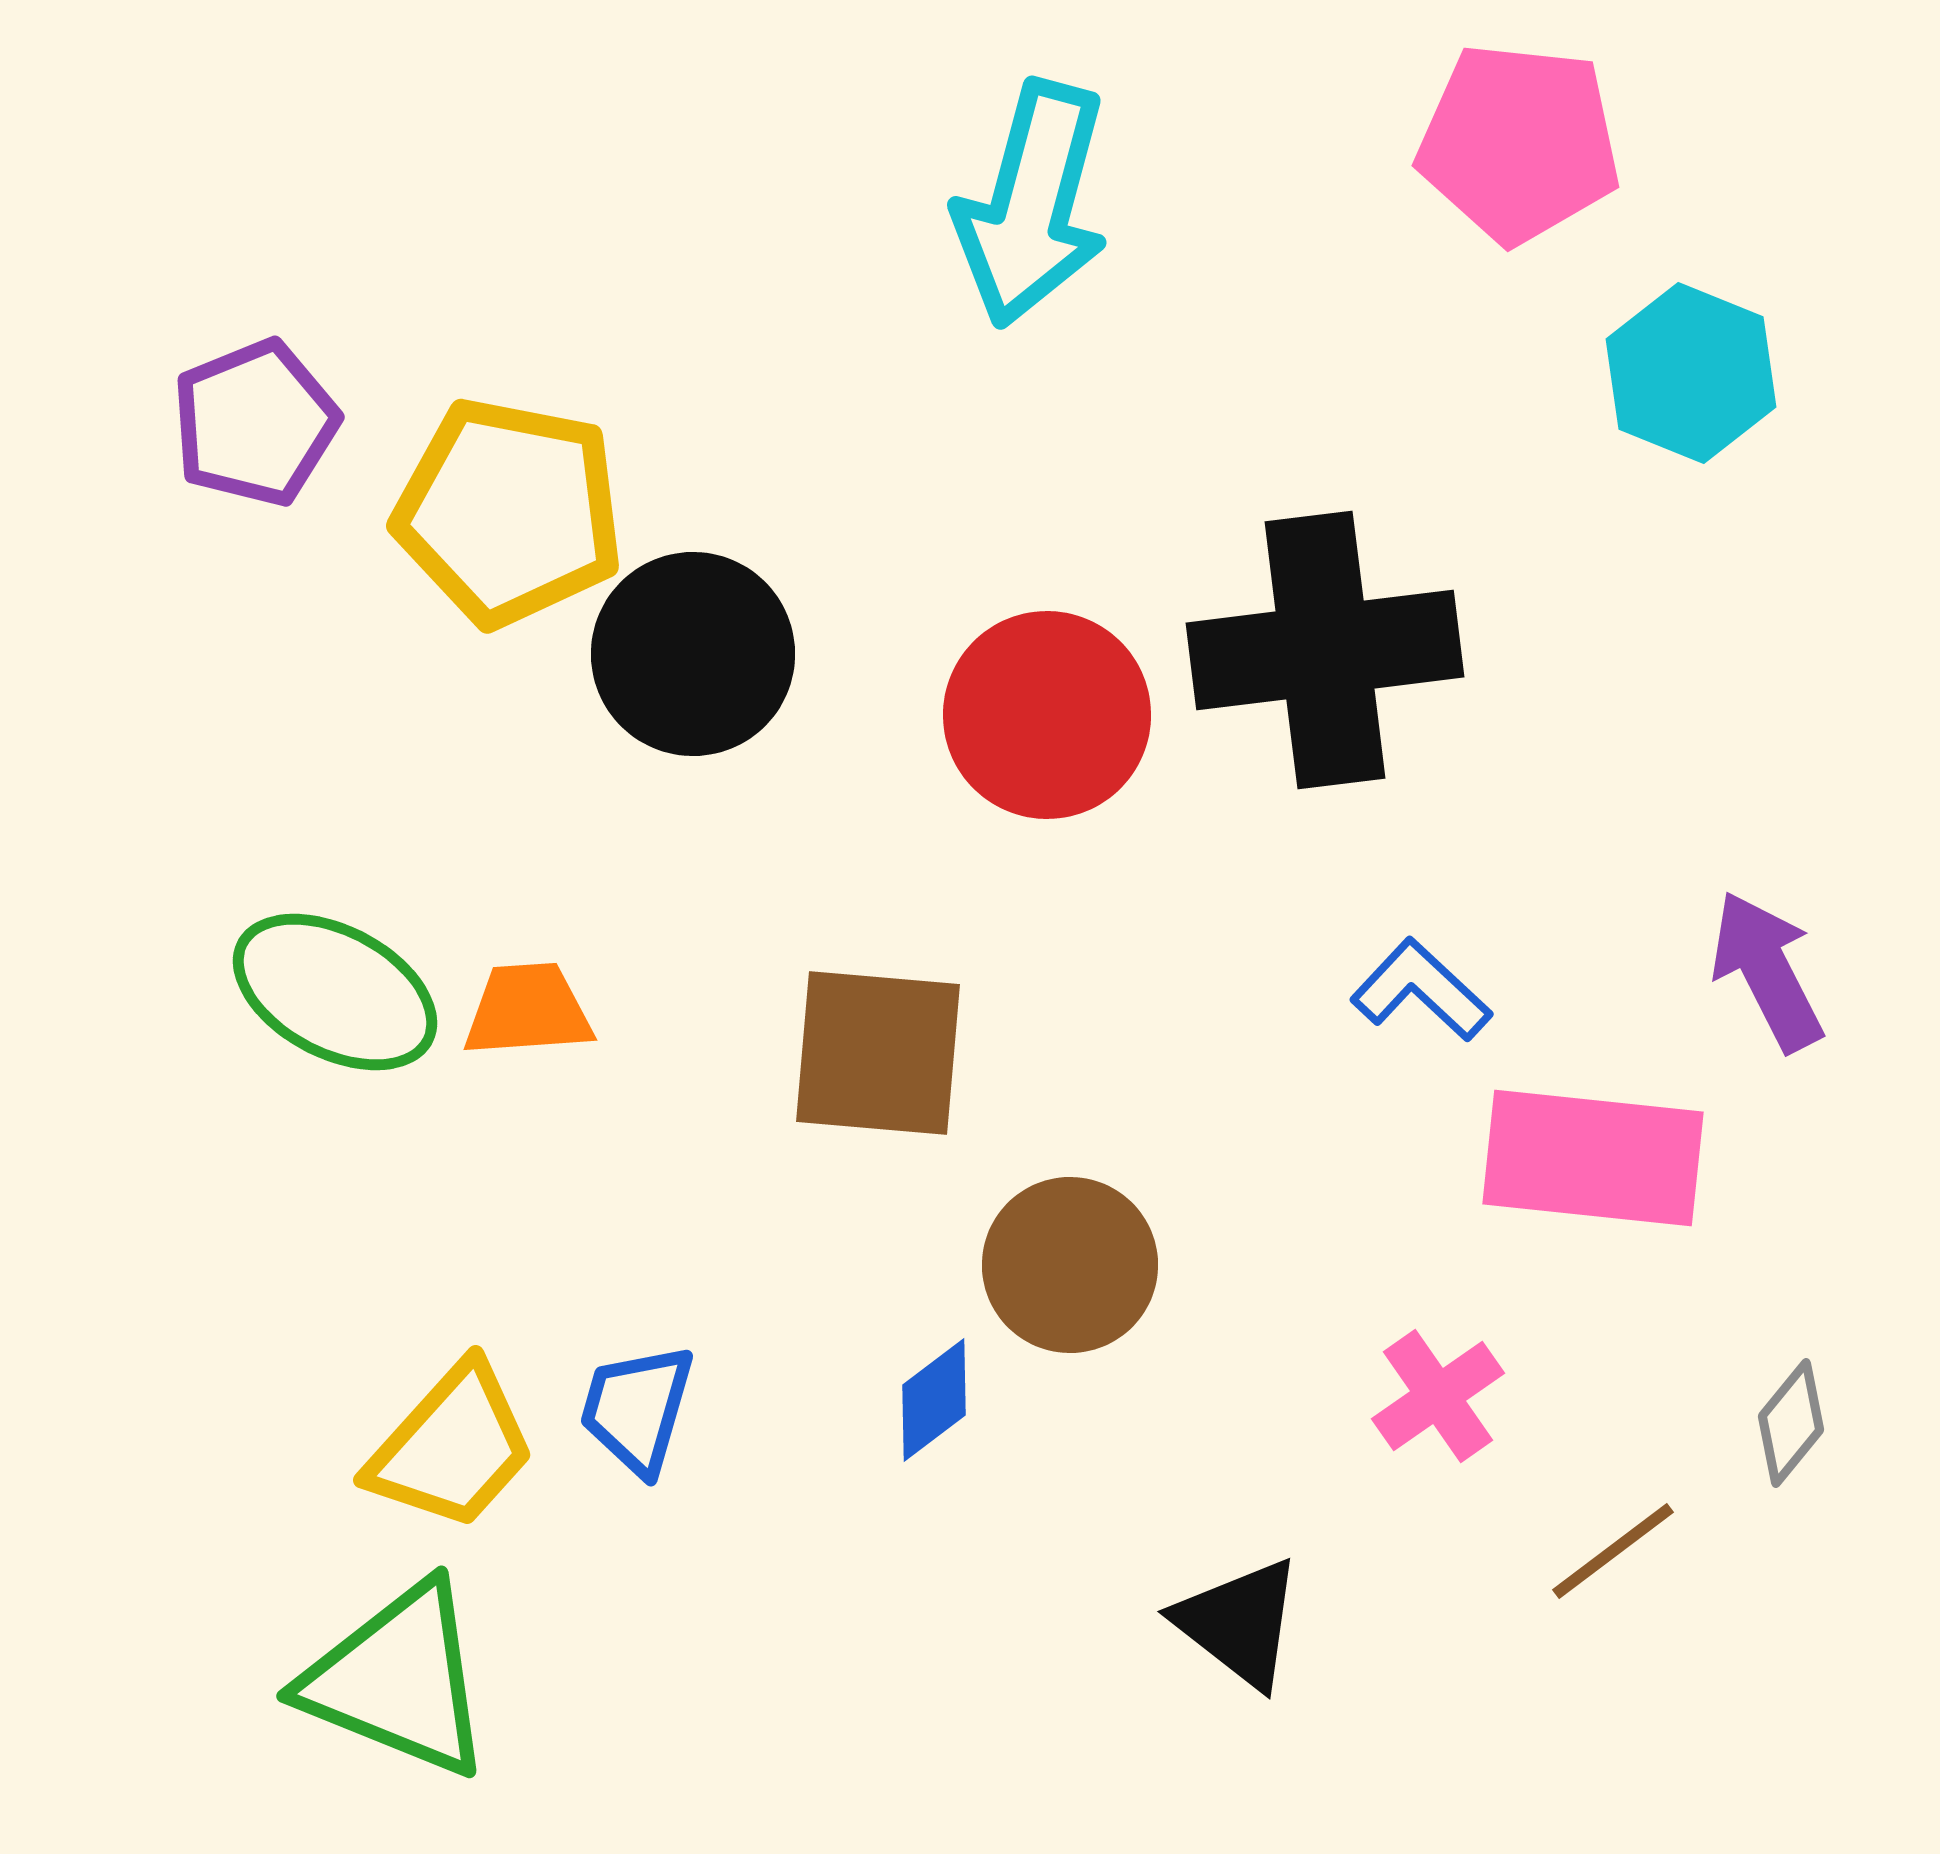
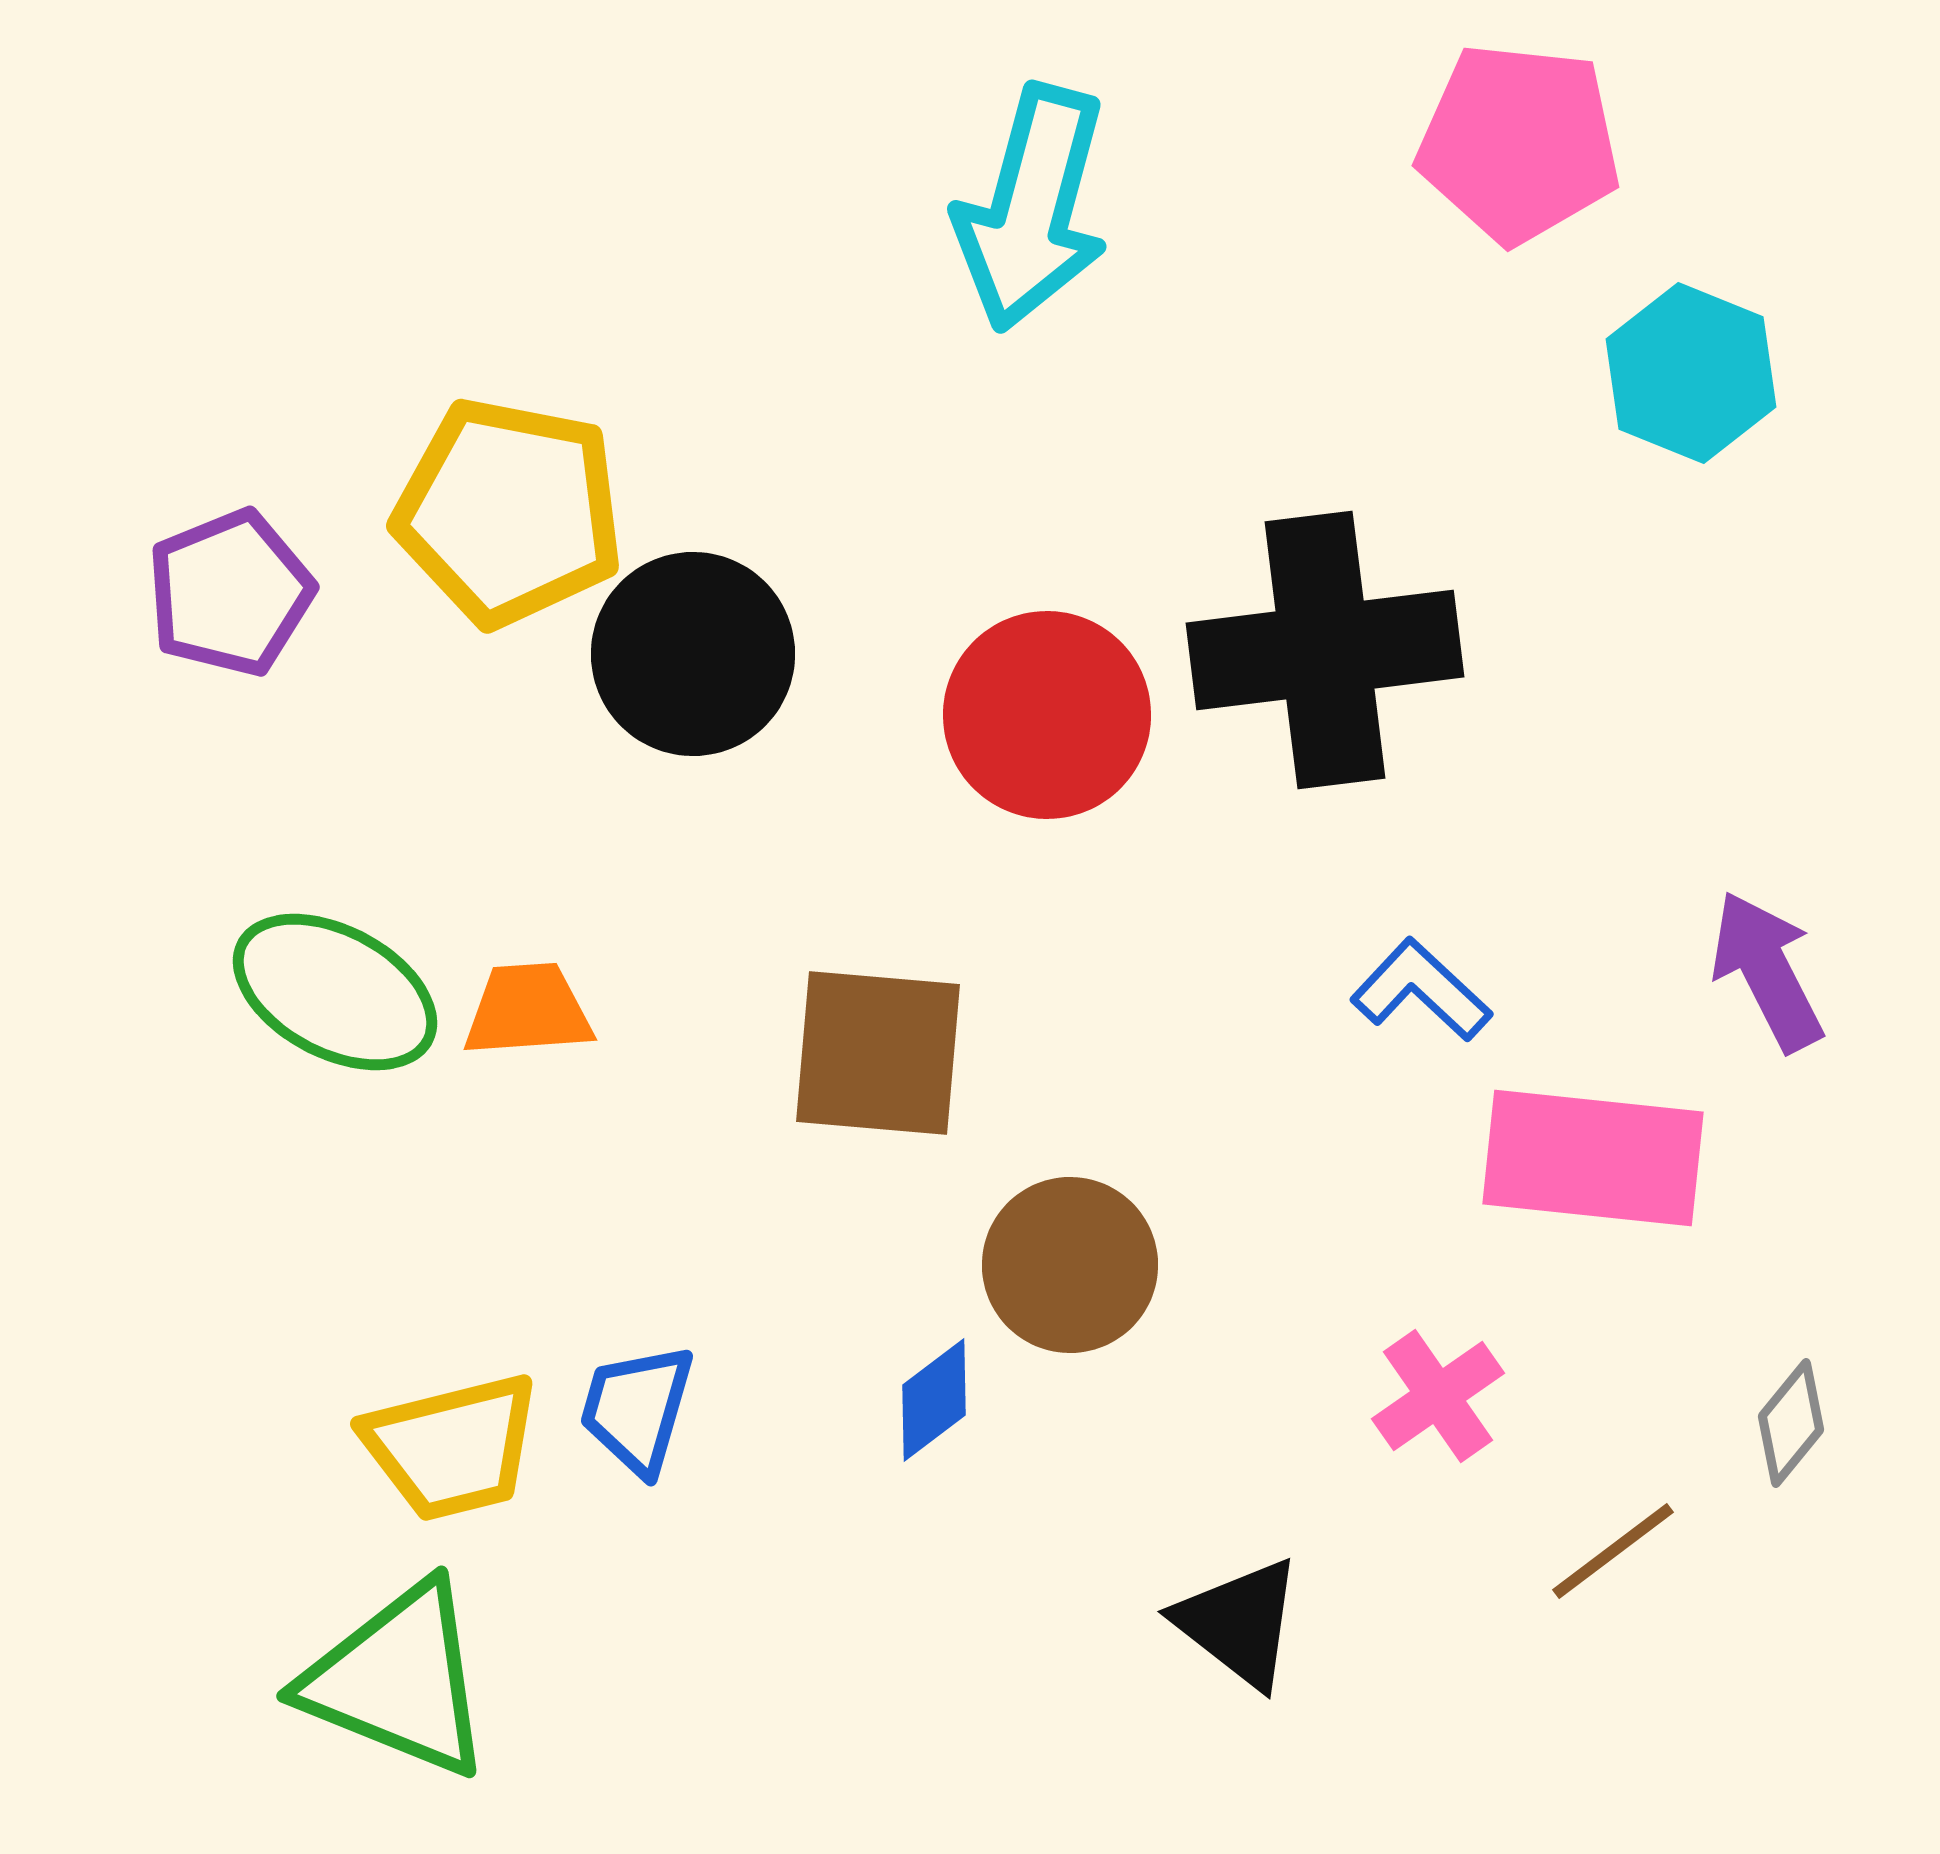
cyan arrow: moved 4 px down
purple pentagon: moved 25 px left, 170 px down
yellow trapezoid: rotated 34 degrees clockwise
